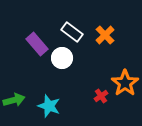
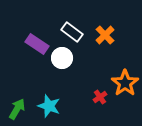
purple rectangle: rotated 15 degrees counterclockwise
red cross: moved 1 px left, 1 px down
green arrow: moved 3 px right, 9 px down; rotated 45 degrees counterclockwise
